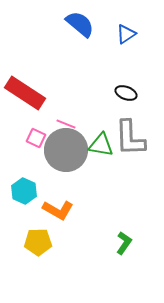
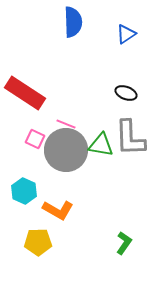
blue semicircle: moved 7 px left, 2 px up; rotated 48 degrees clockwise
pink square: moved 1 px left, 1 px down
